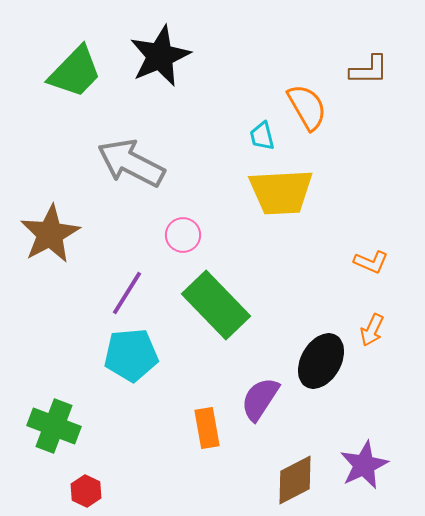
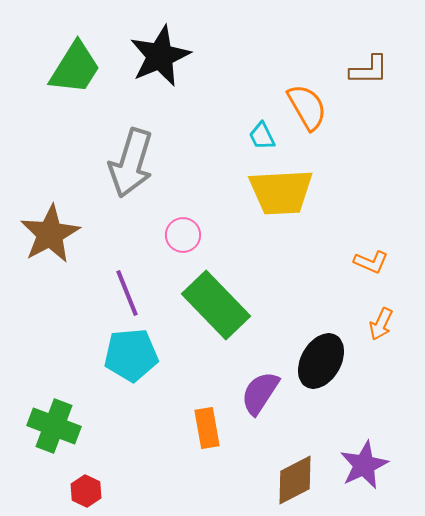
green trapezoid: moved 4 px up; rotated 12 degrees counterclockwise
cyan trapezoid: rotated 12 degrees counterclockwise
gray arrow: rotated 100 degrees counterclockwise
purple line: rotated 54 degrees counterclockwise
orange arrow: moved 9 px right, 6 px up
purple semicircle: moved 6 px up
